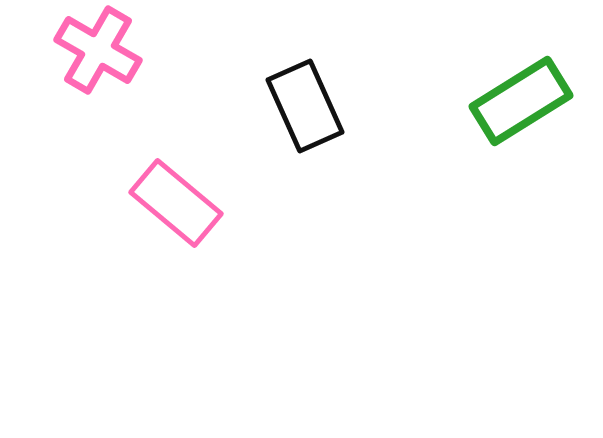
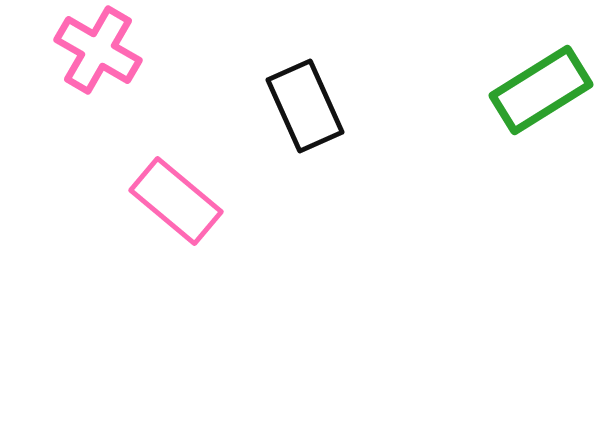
green rectangle: moved 20 px right, 11 px up
pink rectangle: moved 2 px up
